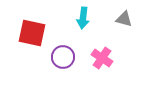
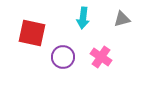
gray triangle: moved 2 px left; rotated 30 degrees counterclockwise
pink cross: moved 1 px left, 1 px up
